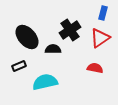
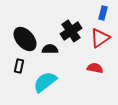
black cross: moved 1 px right, 1 px down
black ellipse: moved 2 px left, 2 px down
black semicircle: moved 3 px left
black rectangle: rotated 56 degrees counterclockwise
cyan semicircle: rotated 25 degrees counterclockwise
